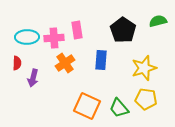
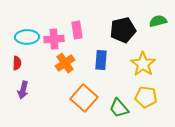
black pentagon: rotated 25 degrees clockwise
pink cross: moved 1 px down
yellow star: moved 1 px left, 4 px up; rotated 20 degrees counterclockwise
purple arrow: moved 10 px left, 12 px down
yellow pentagon: moved 2 px up
orange square: moved 3 px left, 8 px up; rotated 16 degrees clockwise
